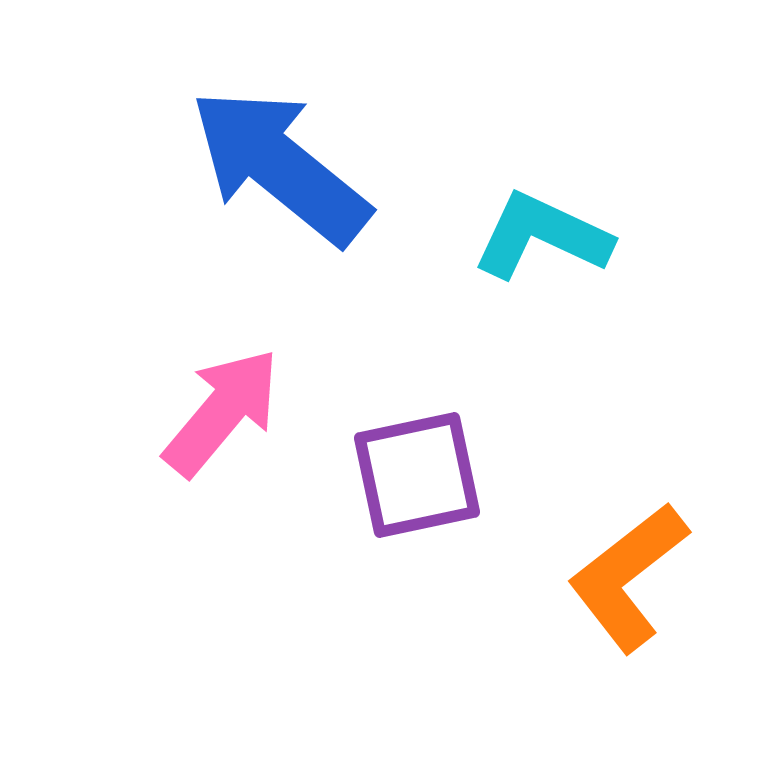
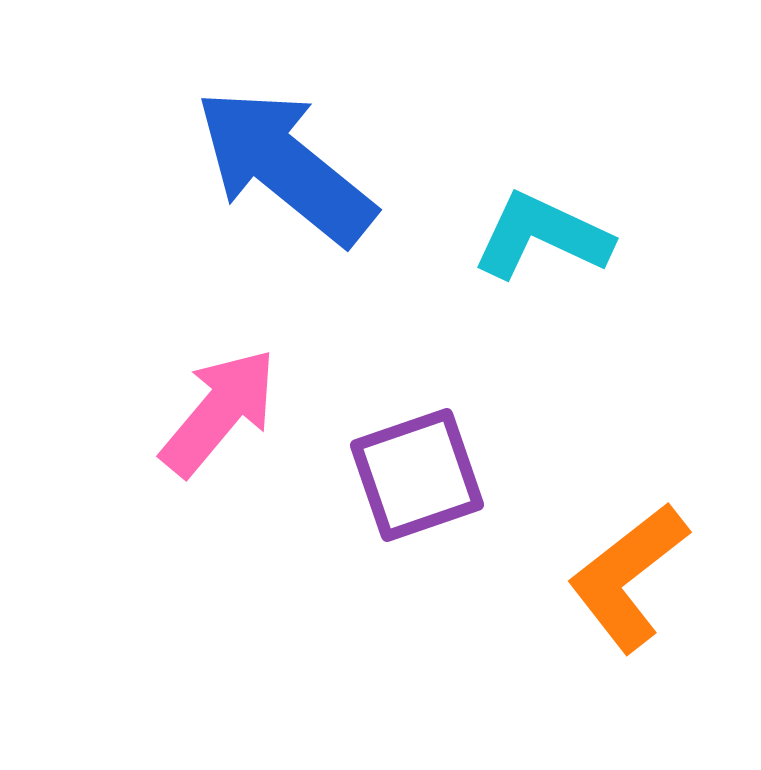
blue arrow: moved 5 px right
pink arrow: moved 3 px left
purple square: rotated 7 degrees counterclockwise
